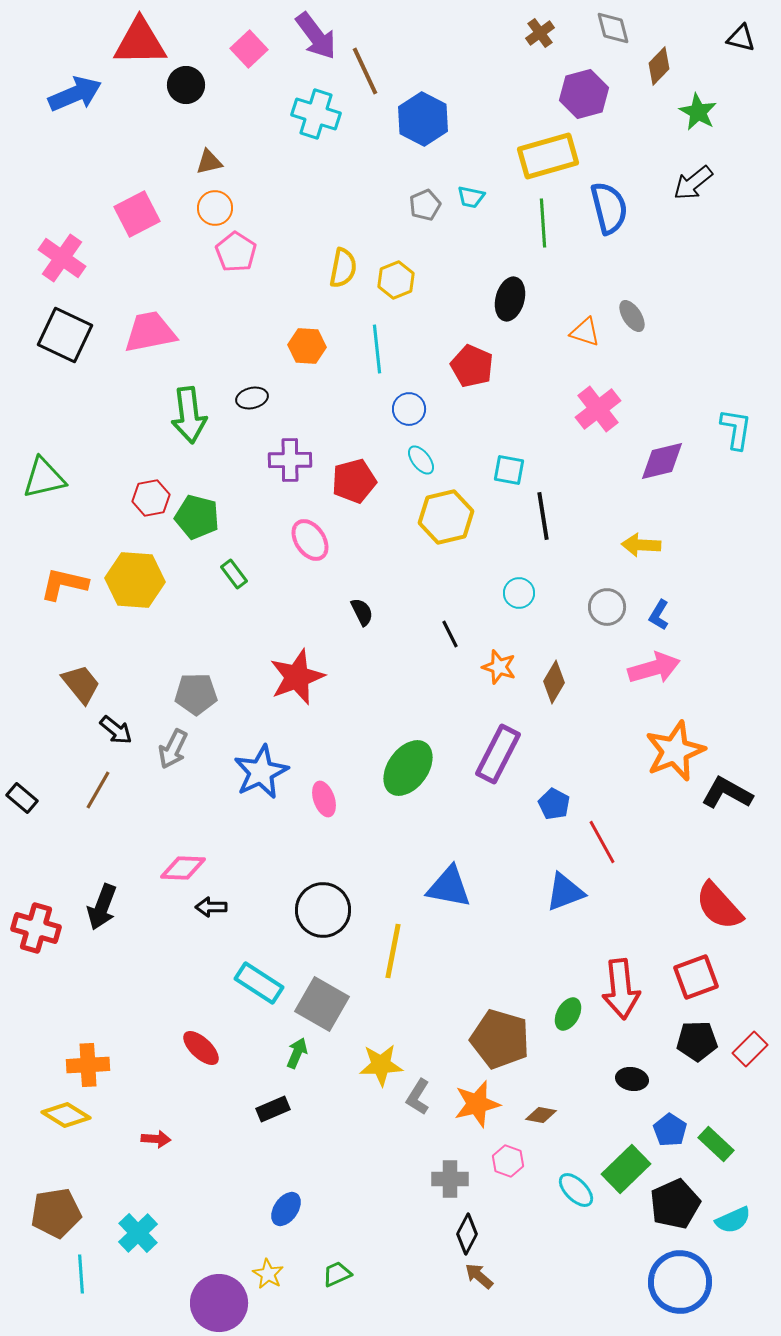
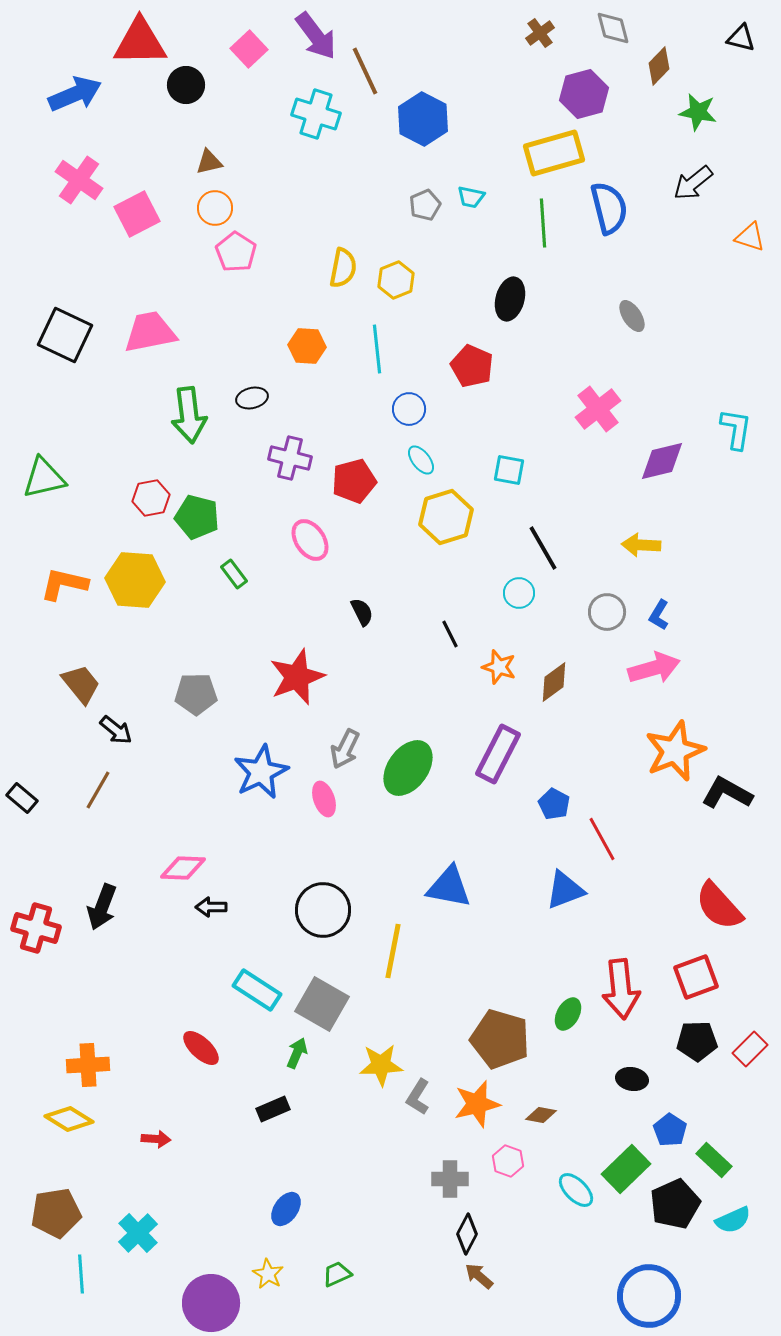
green star at (698, 112): rotated 18 degrees counterclockwise
yellow rectangle at (548, 156): moved 6 px right, 3 px up
pink cross at (62, 258): moved 17 px right, 78 px up
orange triangle at (585, 332): moved 165 px right, 95 px up
purple cross at (290, 460): moved 2 px up; rotated 15 degrees clockwise
black line at (543, 516): moved 32 px down; rotated 21 degrees counterclockwise
yellow hexagon at (446, 517): rotated 4 degrees counterclockwise
gray circle at (607, 607): moved 5 px down
brown diamond at (554, 682): rotated 24 degrees clockwise
gray arrow at (173, 749): moved 172 px right
red line at (602, 842): moved 3 px up
blue triangle at (565, 892): moved 2 px up
cyan rectangle at (259, 983): moved 2 px left, 7 px down
yellow diamond at (66, 1115): moved 3 px right, 4 px down
green rectangle at (716, 1144): moved 2 px left, 16 px down
blue circle at (680, 1282): moved 31 px left, 14 px down
purple circle at (219, 1303): moved 8 px left
